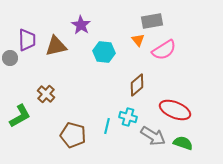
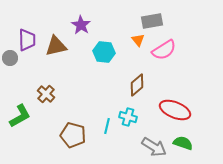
gray arrow: moved 1 px right, 11 px down
